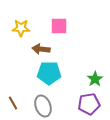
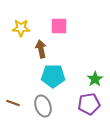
brown arrow: rotated 72 degrees clockwise
cyan pentagon: moved 4 px right, 3 px down
brown line: rotated 40 degrees counterclockwise
